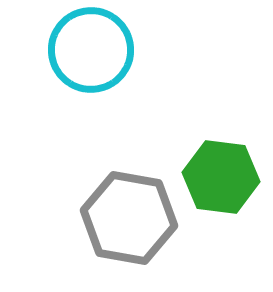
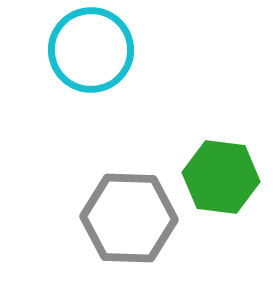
gray hexagon: rotated 8 degrees counterclockwise
